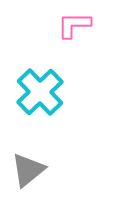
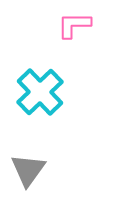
gray triangle: rotated 15 degrees counterclockwise
